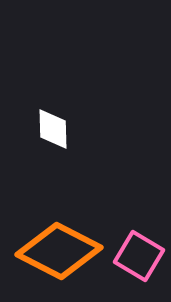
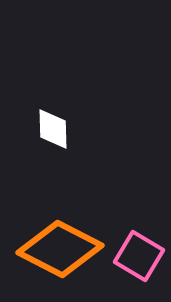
orange diamond: moved 1 px right, 2 px up
